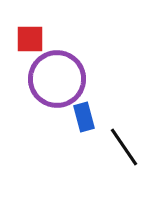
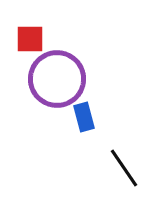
black line: moved 21 px down
